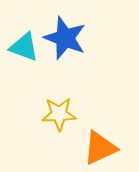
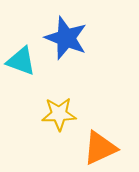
blue star: moved 1 px right
cyan triangle: moved 3 px left, 14 px down
